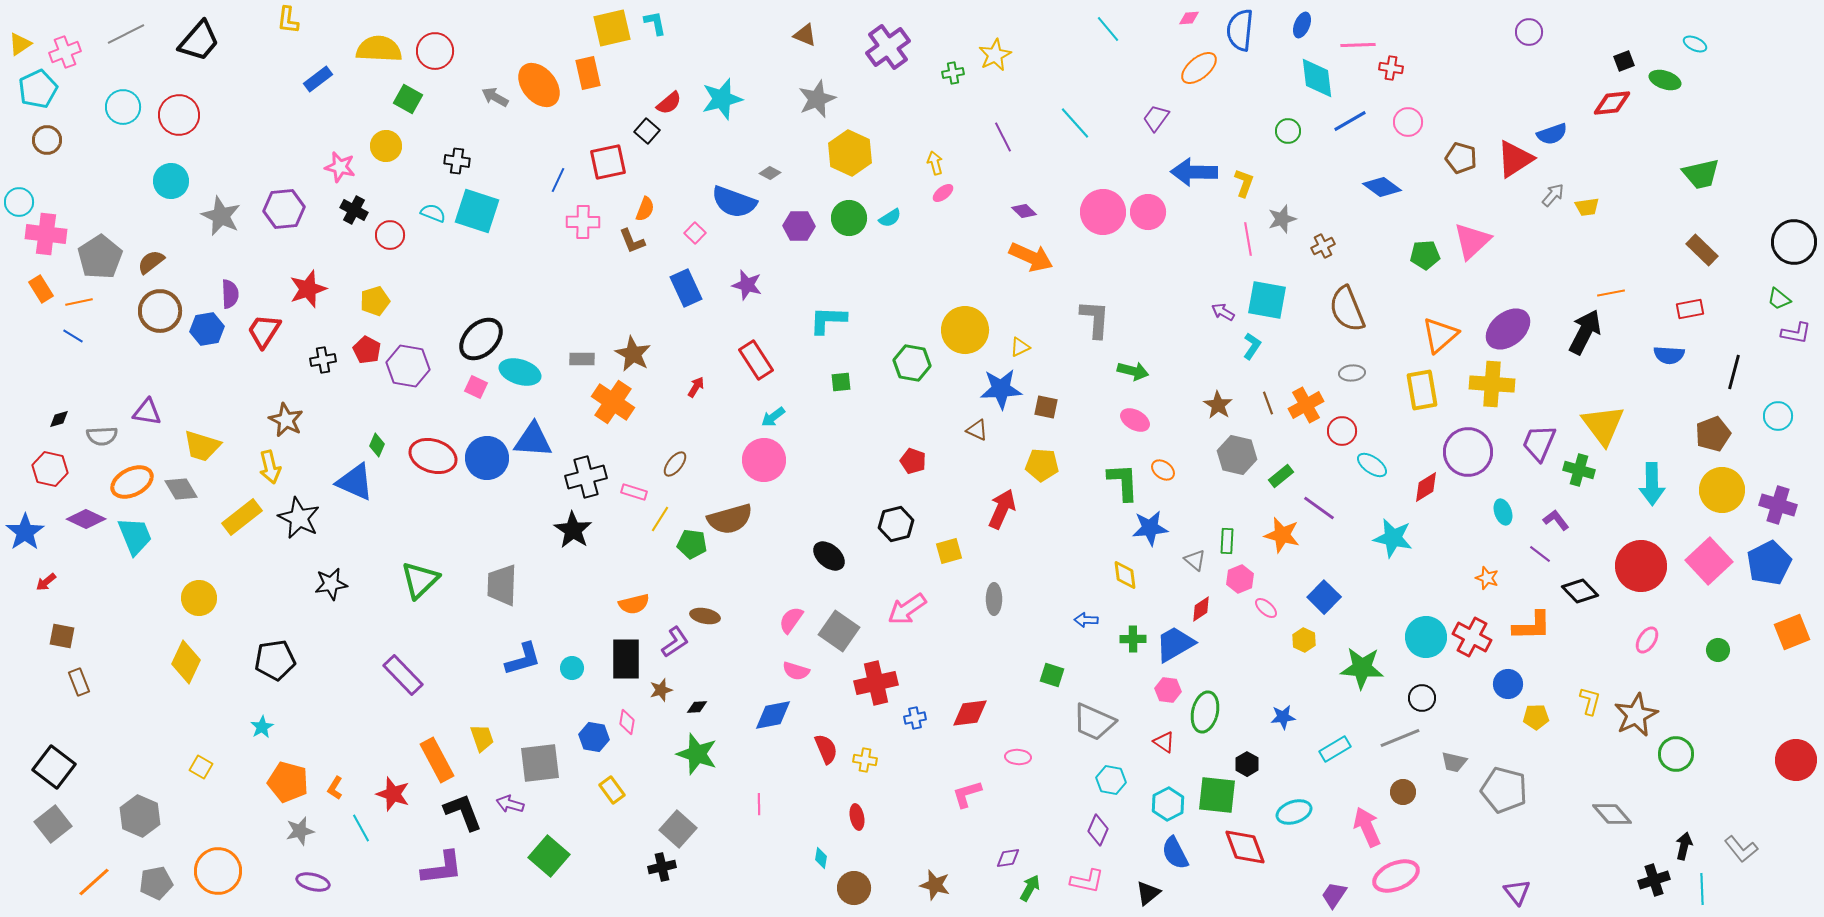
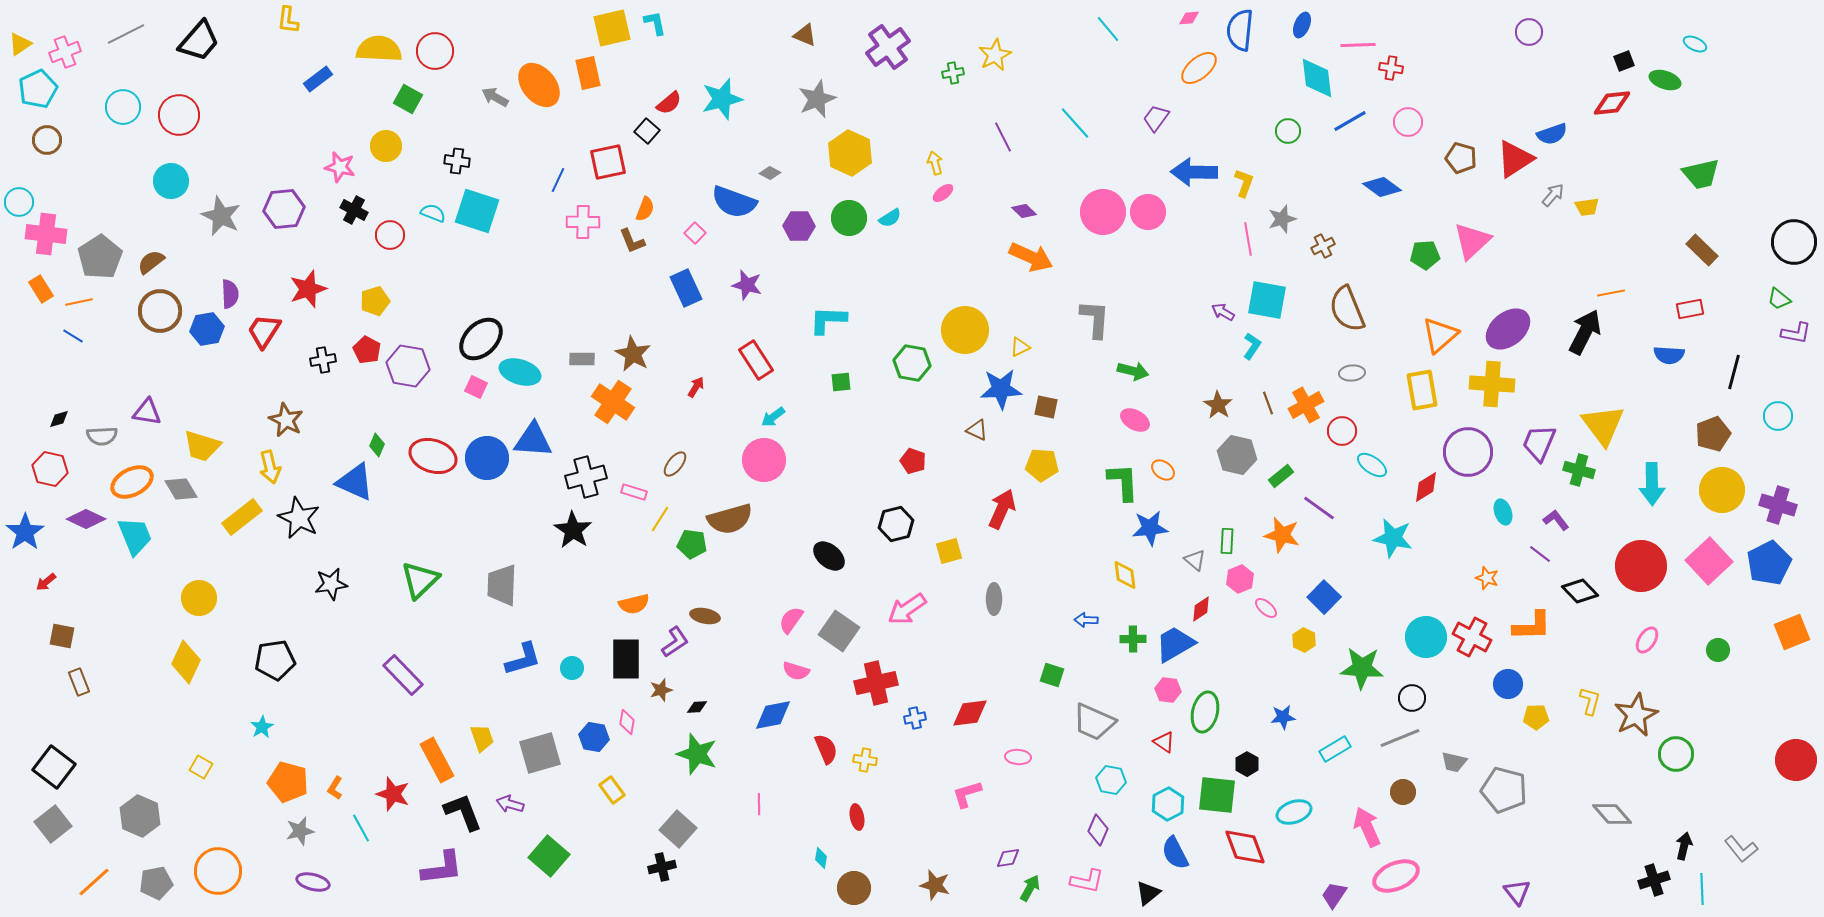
black circle at (1422, 698): moved 10 px left
gray square at (540, 763): moved 10 px up; rotated 9 degrees counterclockwise
